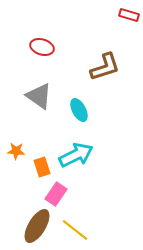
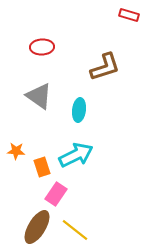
red ellipse: rotated 20 degrees counterclockwise
cyan ellipse: rotated 35 degrees clockwise
brown ellipse: moved 1 px down
